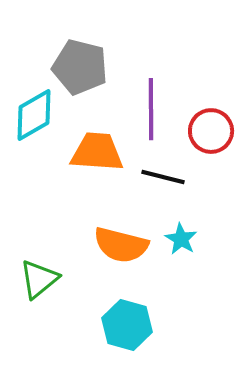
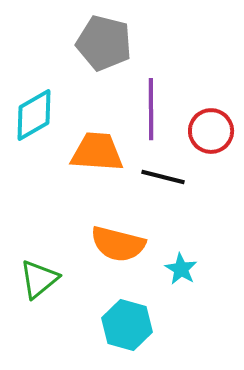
gray pentagon: moved 24 px right, 24 px up
cyan star: moved 30 px down
orange semicircle: moved 3 px left, 1 px up
